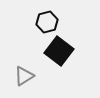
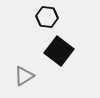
black hexagon: moved 5 px up; rotated 20 degrees clockwise
